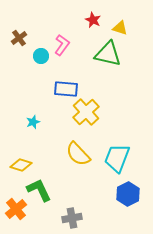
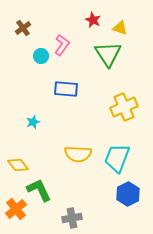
brown cross: moved 4 px right, 10 px up
green triangle: rotated 44 degrees clockwise
yellow cross: moved 38 px right, 5 px up; rotated 20 degrees clockwise
yellow semicircle: rotated 44 degrees counterclockwise
yellow diamond: moved 3 px left; rotated 35 degrees clockwise
